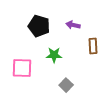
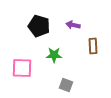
gray square: rotated 24 degrees counterclockwise
